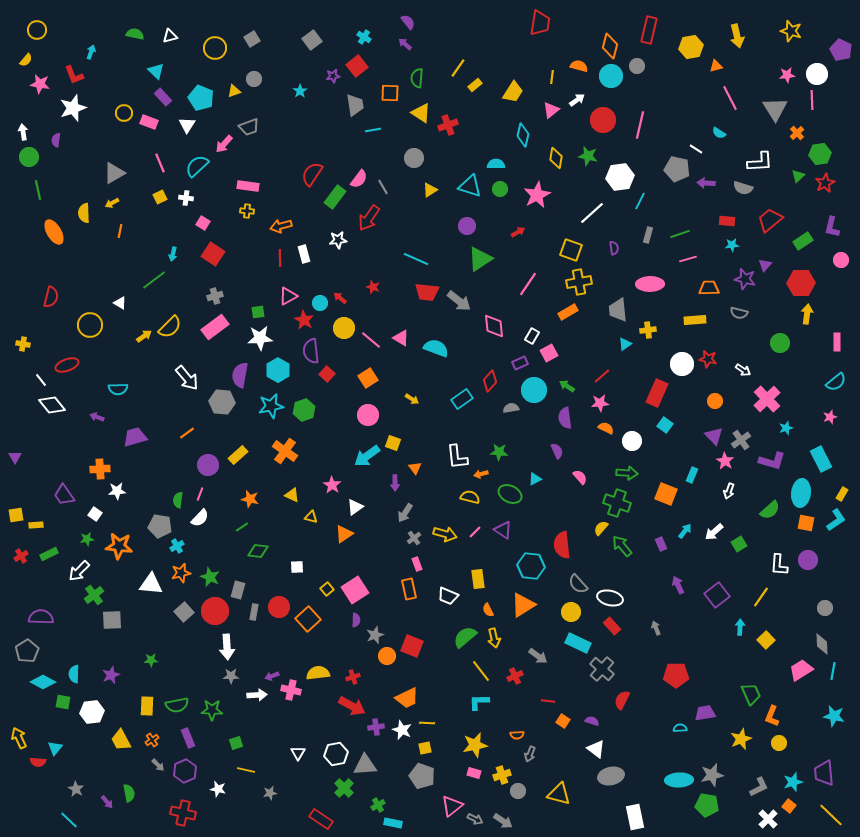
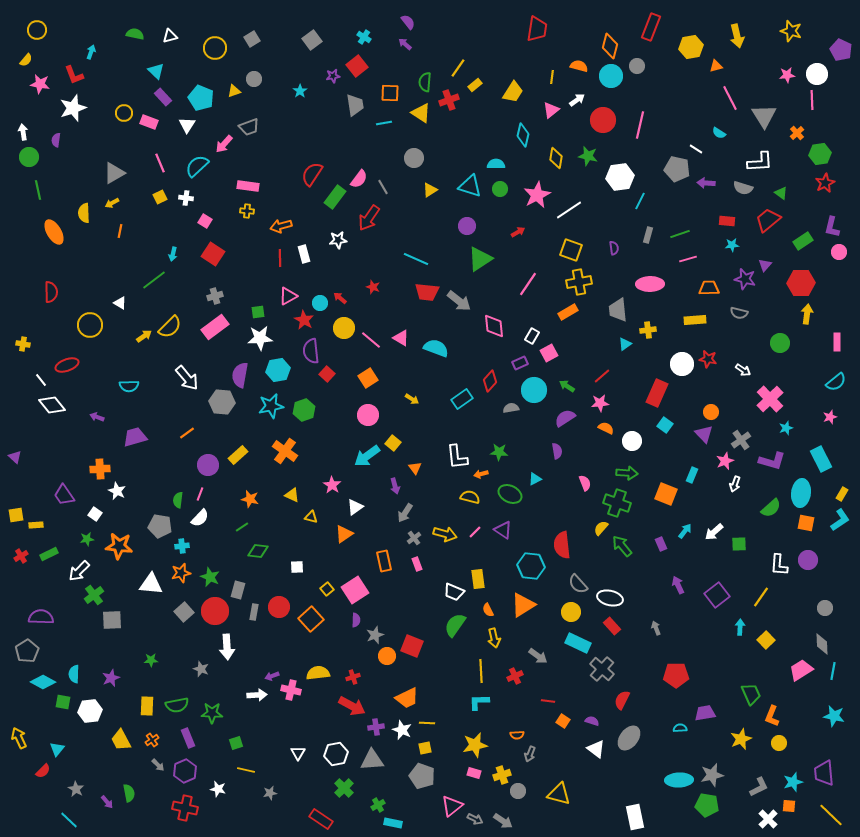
red trapezoid at (540, 23): moved 3 px left, 6 px down
red rectangle at (649, 30): moved 2 px right, 3 px up; rotated 8 degrees clockwise
green semicircle at (417, 78): moved 8 px right, 4 px down
gray triangle at (775, 109): moved 11 px left, 7 px down
red cross at (448, 125): moved 1 px right, 25 px up
cyan line at (373, 130): moved 11 px right, 7 px up
green triangle at (798, 176): moved 17 px left, 17 px down; rotated 40 degrees counterclockwise
white line at (592, 213): moved 23 px left, 3 px up; rotated 8 degrees clockwise
red trapezoid at (770, 220): moved 2 px left
pink square at (203, 223): moved 2 px right, 2 px up
pink circle at (841, 260): moved 2 px left, 8 px up
red semicircle at (51, 297): moved 5 px up; rotated 15 degrees counterclockwise
cyan hexagon at (278, 370): rotated 20 degrees clockwise
cyan semicircle at (118, 389): moved 11 px right, 3 px up
pink cross at (767, 399): moved 3 px right
orange circle at (715, 401): moved 4 px left, 11 px down
purple semicircle at (565, 418): rotated 65 degrees clockwise
purple triangle at (714, 436): moved 10 px left, 2 px up
yellow square at (393, 443): rotated 21 degrees clockwise
purple semicircle at (557, 451): rotated 14 degrees clockwise
purple triangle at (15, 457): rotated 16 degrees counterclockwise
pink star at (725, 461): rotated 18 degrees clockwise
pink semicircle at (580, 477): moved 5 px right, 6 px down; rotated 21 degrees clockwise
purple arrow at (395, 483): moved 3 px down; rotated 14 degrees counterclockwise
white star at (117, 491): rotated 30 degrees clockwise
white arrow at (729, 491): moved 6 px right, 7 px up
green semicircle at (770, 510): moved 1 px right, 2 px up
cyan L-shape at (836, 520): moved 4 px right
green square at (739, 544): rotated 28 degrees clockwise
cyan cross at (177, 546): moved 5 px right; rotated 24 degrees clockwise
orange rectangle at (409, 589): moved 25 px left, 28 px up
white trapezoid at (448, 596): moved 6 px right, 4 px up
orange square at (308, 619): moved 3 px right
green semicircle at (465, 637): moved 10 px left, 12 px up; rotated 15 degrees counterclockwise
yellow line at (481, 671): rotated 35 degrees clockwise
purple star at (111, 675): moved 3 px down
gray star at (231, 676): moved 30 px left, 7 px up; rotated 21 degrees clockwise
green star at (212, 710): moved 3 px down
white hexagon at (92, 712): moved 2 px left, 1 px up
cyan triangle at (55, 748): moved 2 px right, 1 px down
red semicircle at (38, 762): moved 5 px right, 9 px down; rotated 49 degrees counterclockwise
gray triangle at (365, 765): moved 7 px right, 5 px up
gray ellipse at (611, 776): moved 18 px right, 38 px up; rotated 40 degrees counterclockwise
orange square at (789, 806): rotated 32 degrees counterclockwise
red cross at (183, 813): moved 2 px right, 5 px up
